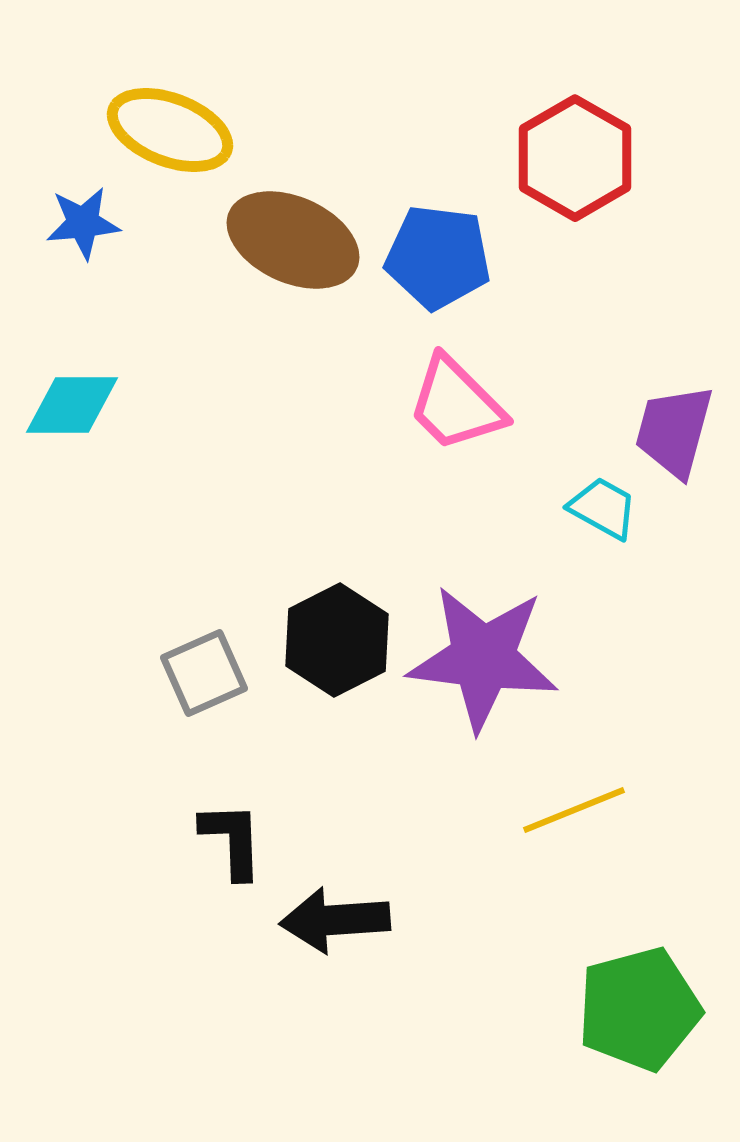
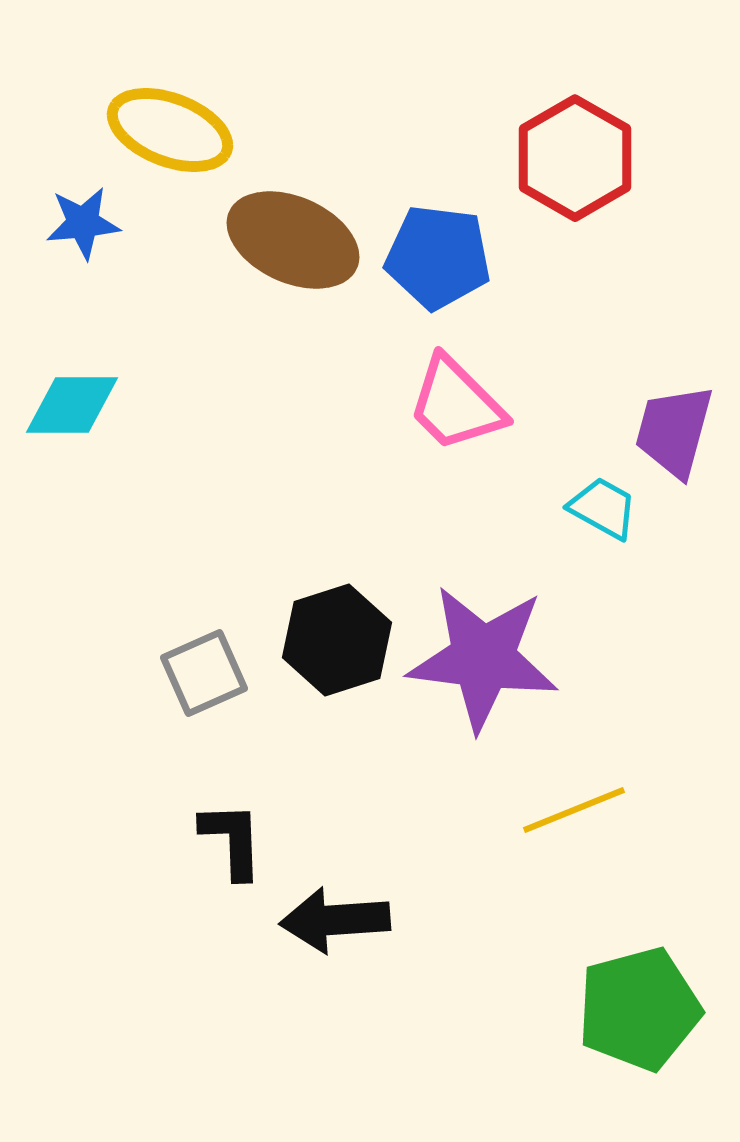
black hexagon: rotated 9 degrees clockwise
